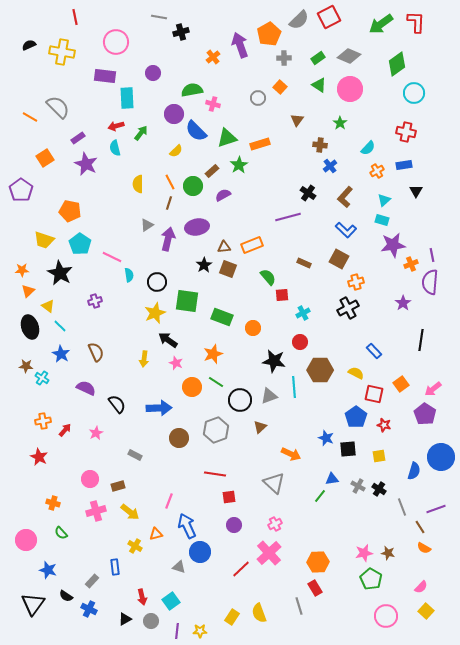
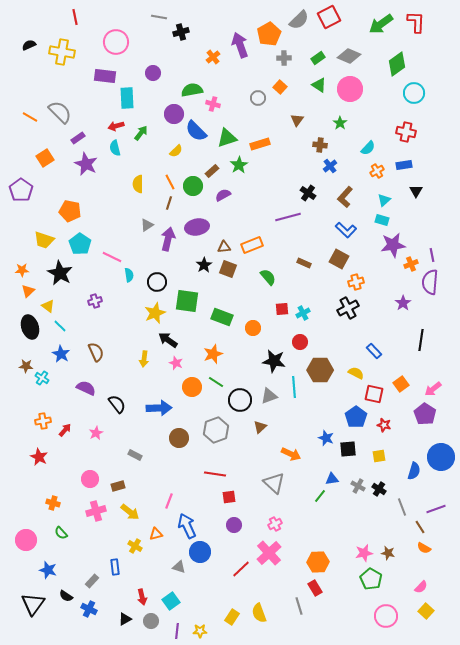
gray semicircle at (58, 107): moved 2 px right, 5 px down
red square at (282, 295): moved 14 px down
